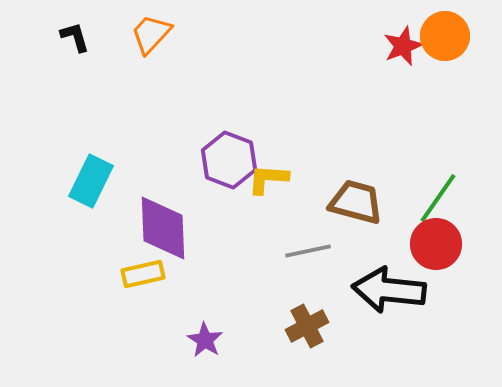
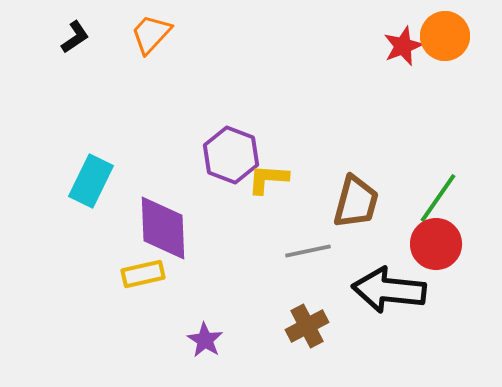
black L-shape: rotated 72 degrees clockwise
purple hexagon: moved 2 px right, 5 px up
brown trapezoid: rotated 90 degrees clockwise
